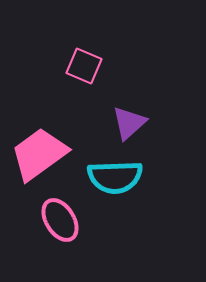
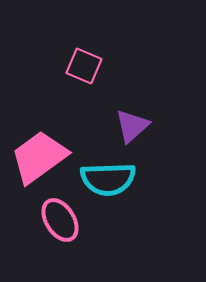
purple triangle: moved 3 px right, 3 px down
pink trapezoid: moved 3 px down
cyan semicircle: moved 7 px left, 2 px down
